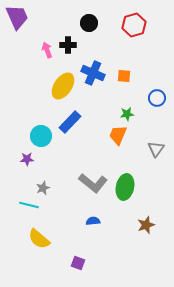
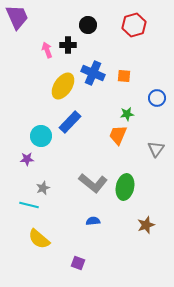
black circle: moved 1 px left, 2 px down
